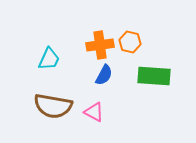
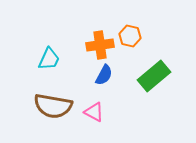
orange hexagon: moved 6 px up
green rectangle: rotated 44 degrees counterclockwise
